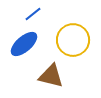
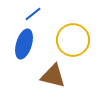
blue ellipse: rotated 32 degrees counterclockwise
brown triangle: moved 2 px right
